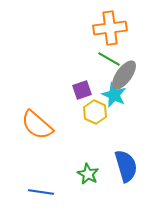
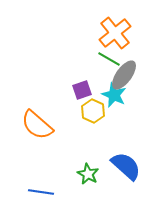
orange cross: moved 5 px right, 5 px down; rotated 32 degrees counterclockwise
yellow hexagon: moved 2 px left, 1 px up
blue semicircle: rotated 32 degrees counterclockwise
